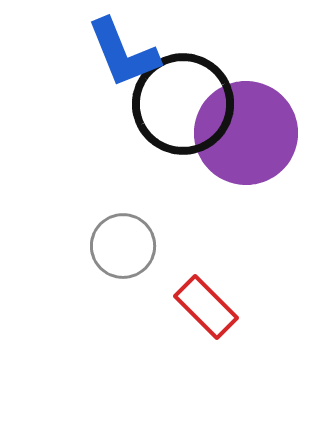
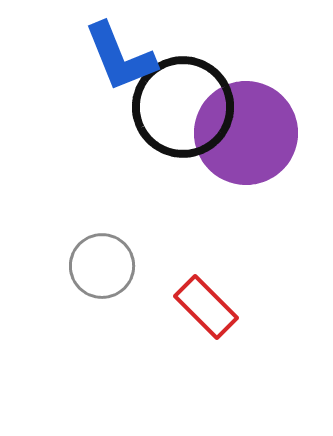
blue L-shape: moved 3 px left, 4 px down
black circle: moved 3 px down
gray circle: moved 21 px left, 20 px down
